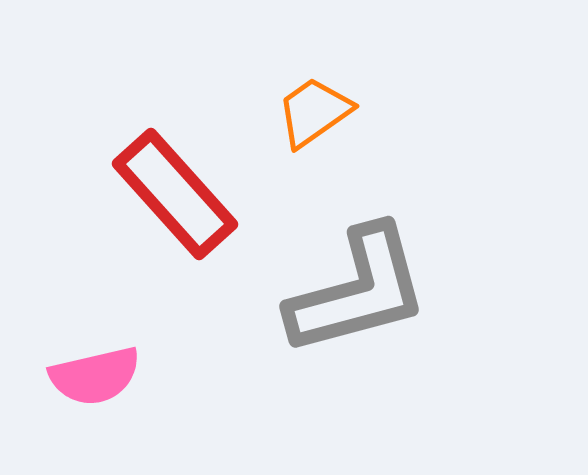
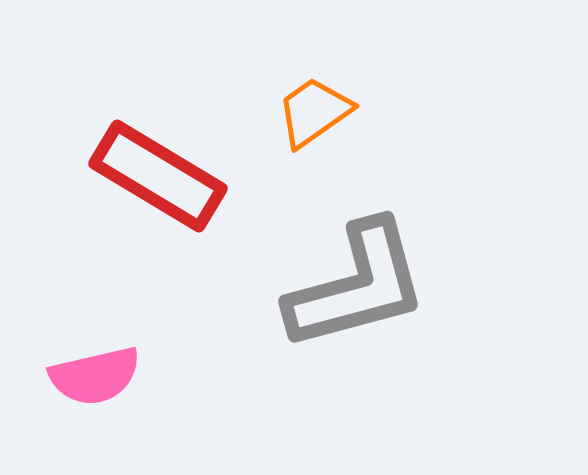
red rectangle: moved 17 px left, 18 px up; rotated 17 degrees counterclockwise
gray L-shape: moved 1 px left, 5 px up
